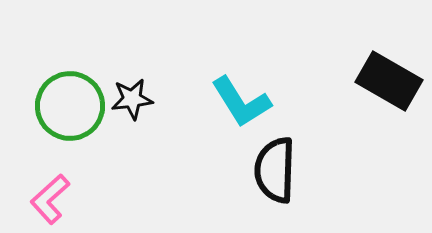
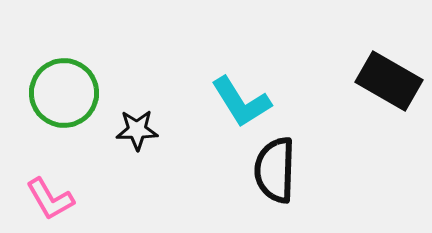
black star: moved 5 px right, 31 px down; rotated 6 degrees clockwise
green circle: moved 6 px left, 13 px up
pink L-shape: rotated 78 degrees counterclockwise
